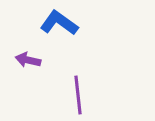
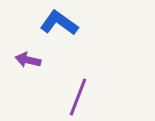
purple line: moved 2 px down; rotated 27 degrees clockwise
